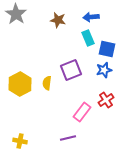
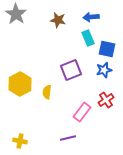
yellow semicircle: moved 9 px down
